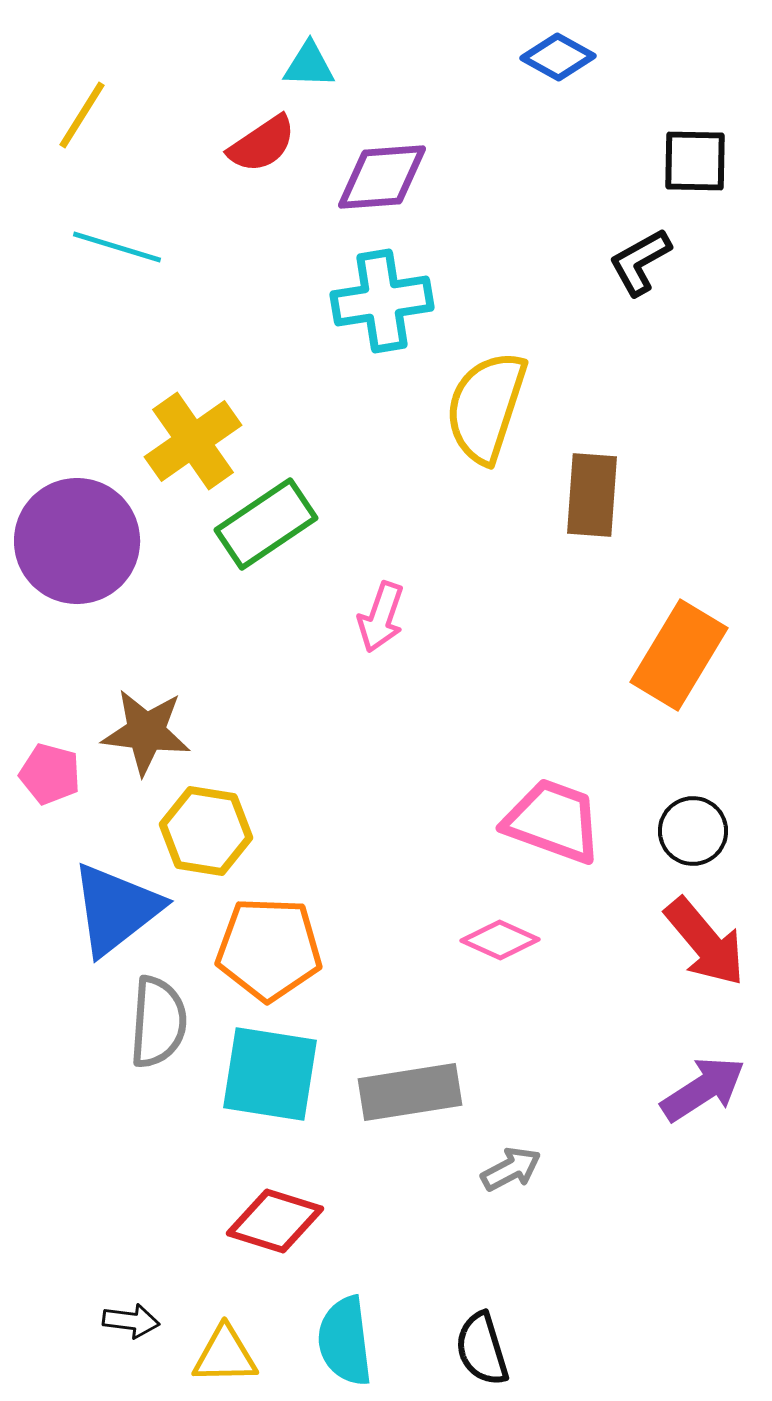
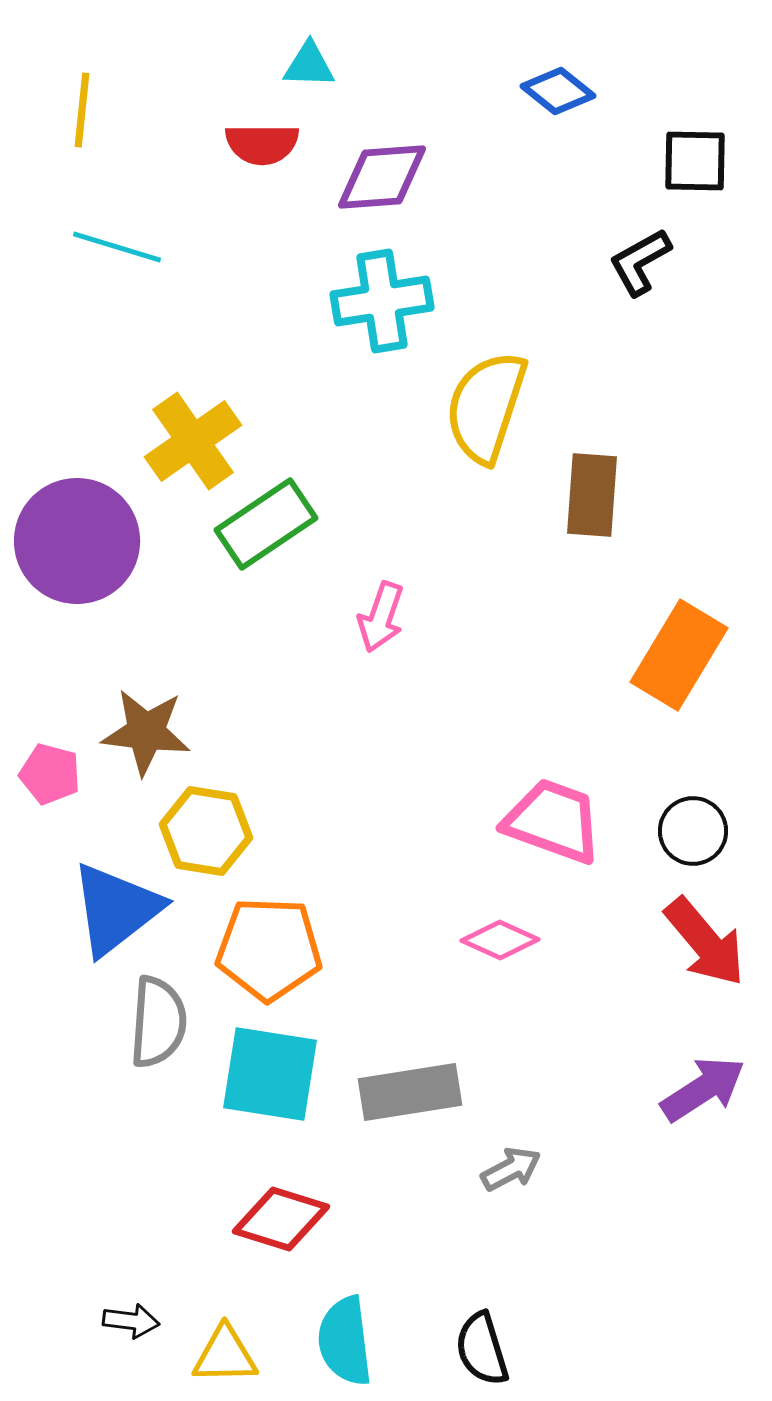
blue diamond: moved 34 px down; rotated 10 degrees clockwise
yellow line: moved 5 px up; rotated 26 degrees counterclockwise
red semicircle: rotated 34 degrees clockwise
red diamond: moved 6 px right, 2 px up
